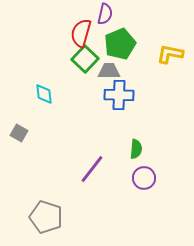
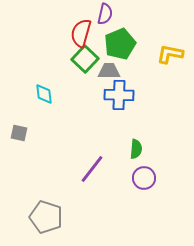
gray square: rotated 18 degrees counterclockwise
